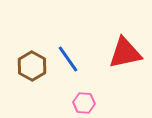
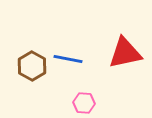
blue line: rotated 44 degrees counterclockwise
